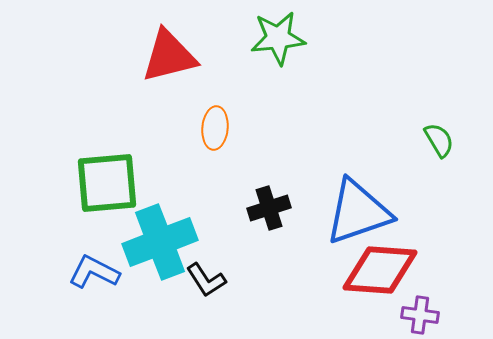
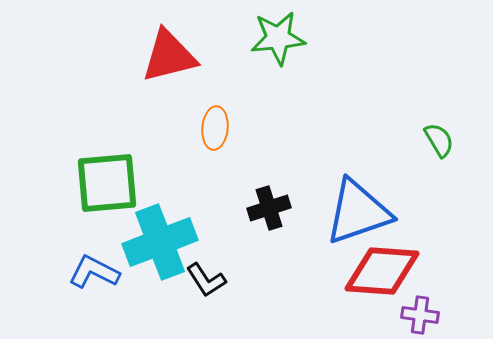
red diamond: moved 2 px right, 1 px down
